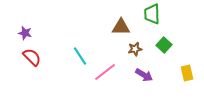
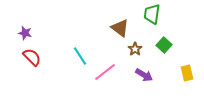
green trapezoid: rotated 10 degrees clockwise
brown triangle: moved 1 px left, 1 px down; rotated 36 degrees clockwise
brown star: rotated 24 degrees counterclockwise
